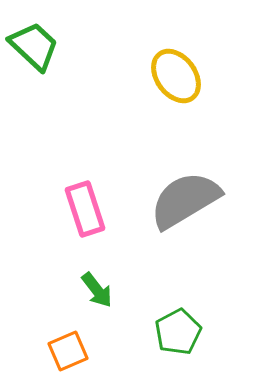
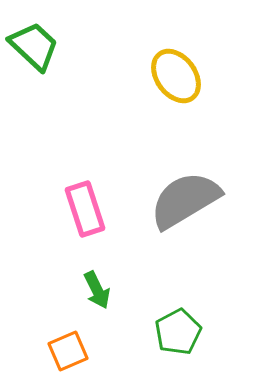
green arrow: rotated 12 degrees clockwise
